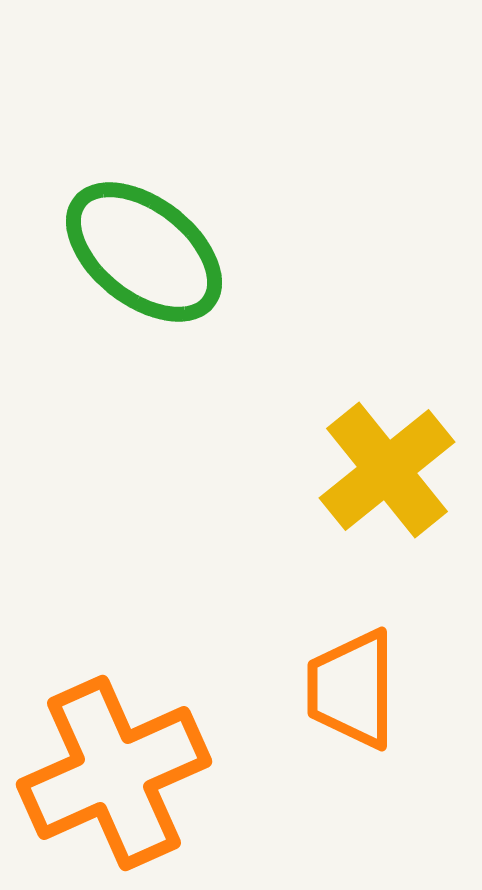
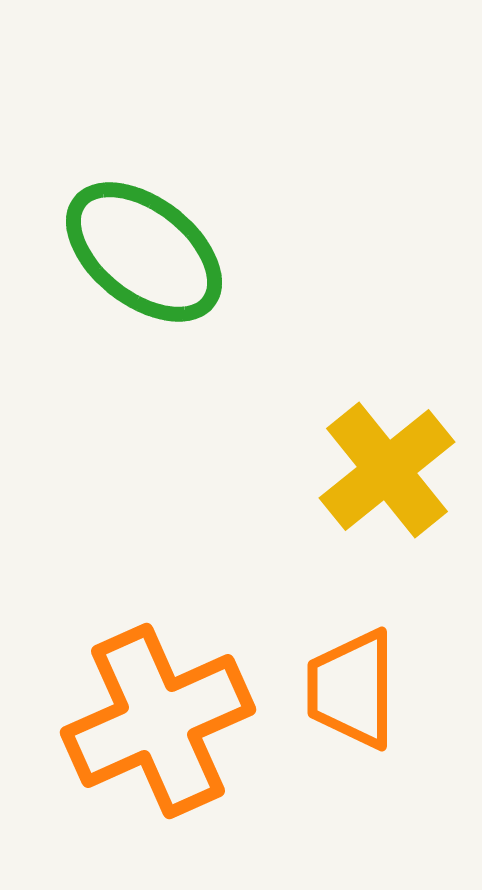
orange cross: moved 44 px right, 52 px up
